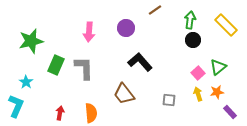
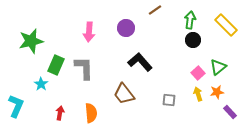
cyan star: moved 15 px right, 2 px down
